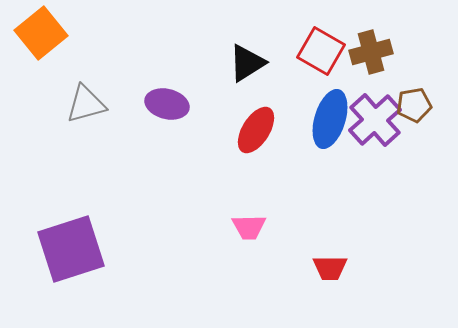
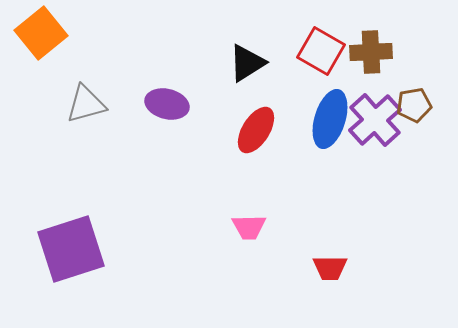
brown cross: rotated 12 degrees clockwise
